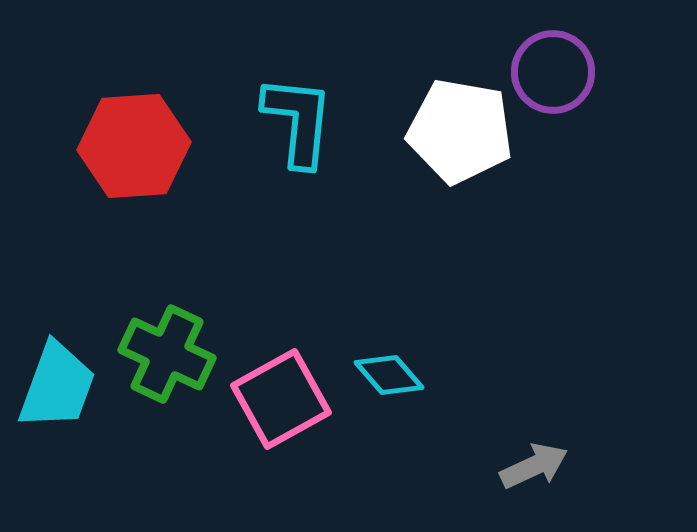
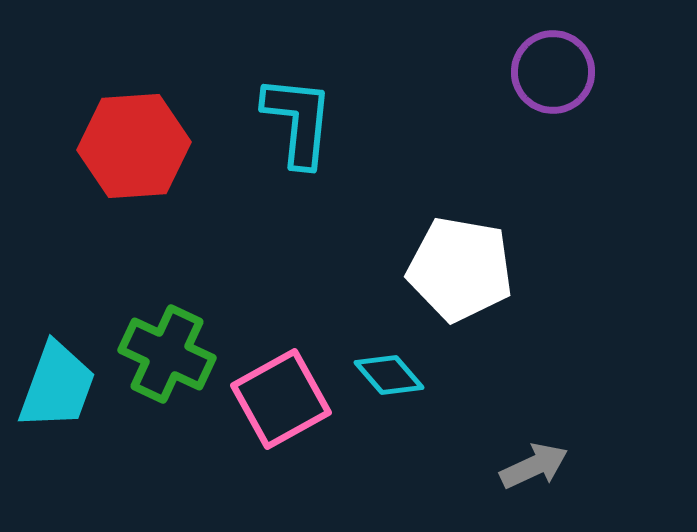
white pentagon: moved 138 px down
